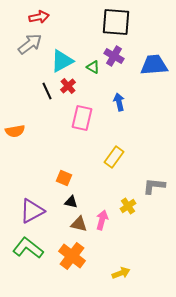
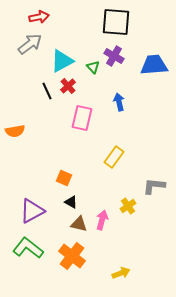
green triangle: rotated 16 degrees clockwise
black triangle: rotated 16 degrees clockwise
